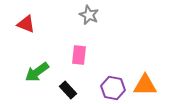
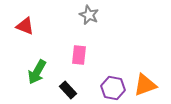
red triangle: moved 1 px left, 2 px down
green arrow: rotated 25 degrees counterclockwise
orange triangle: rotated 20 degrees counterclockwise
